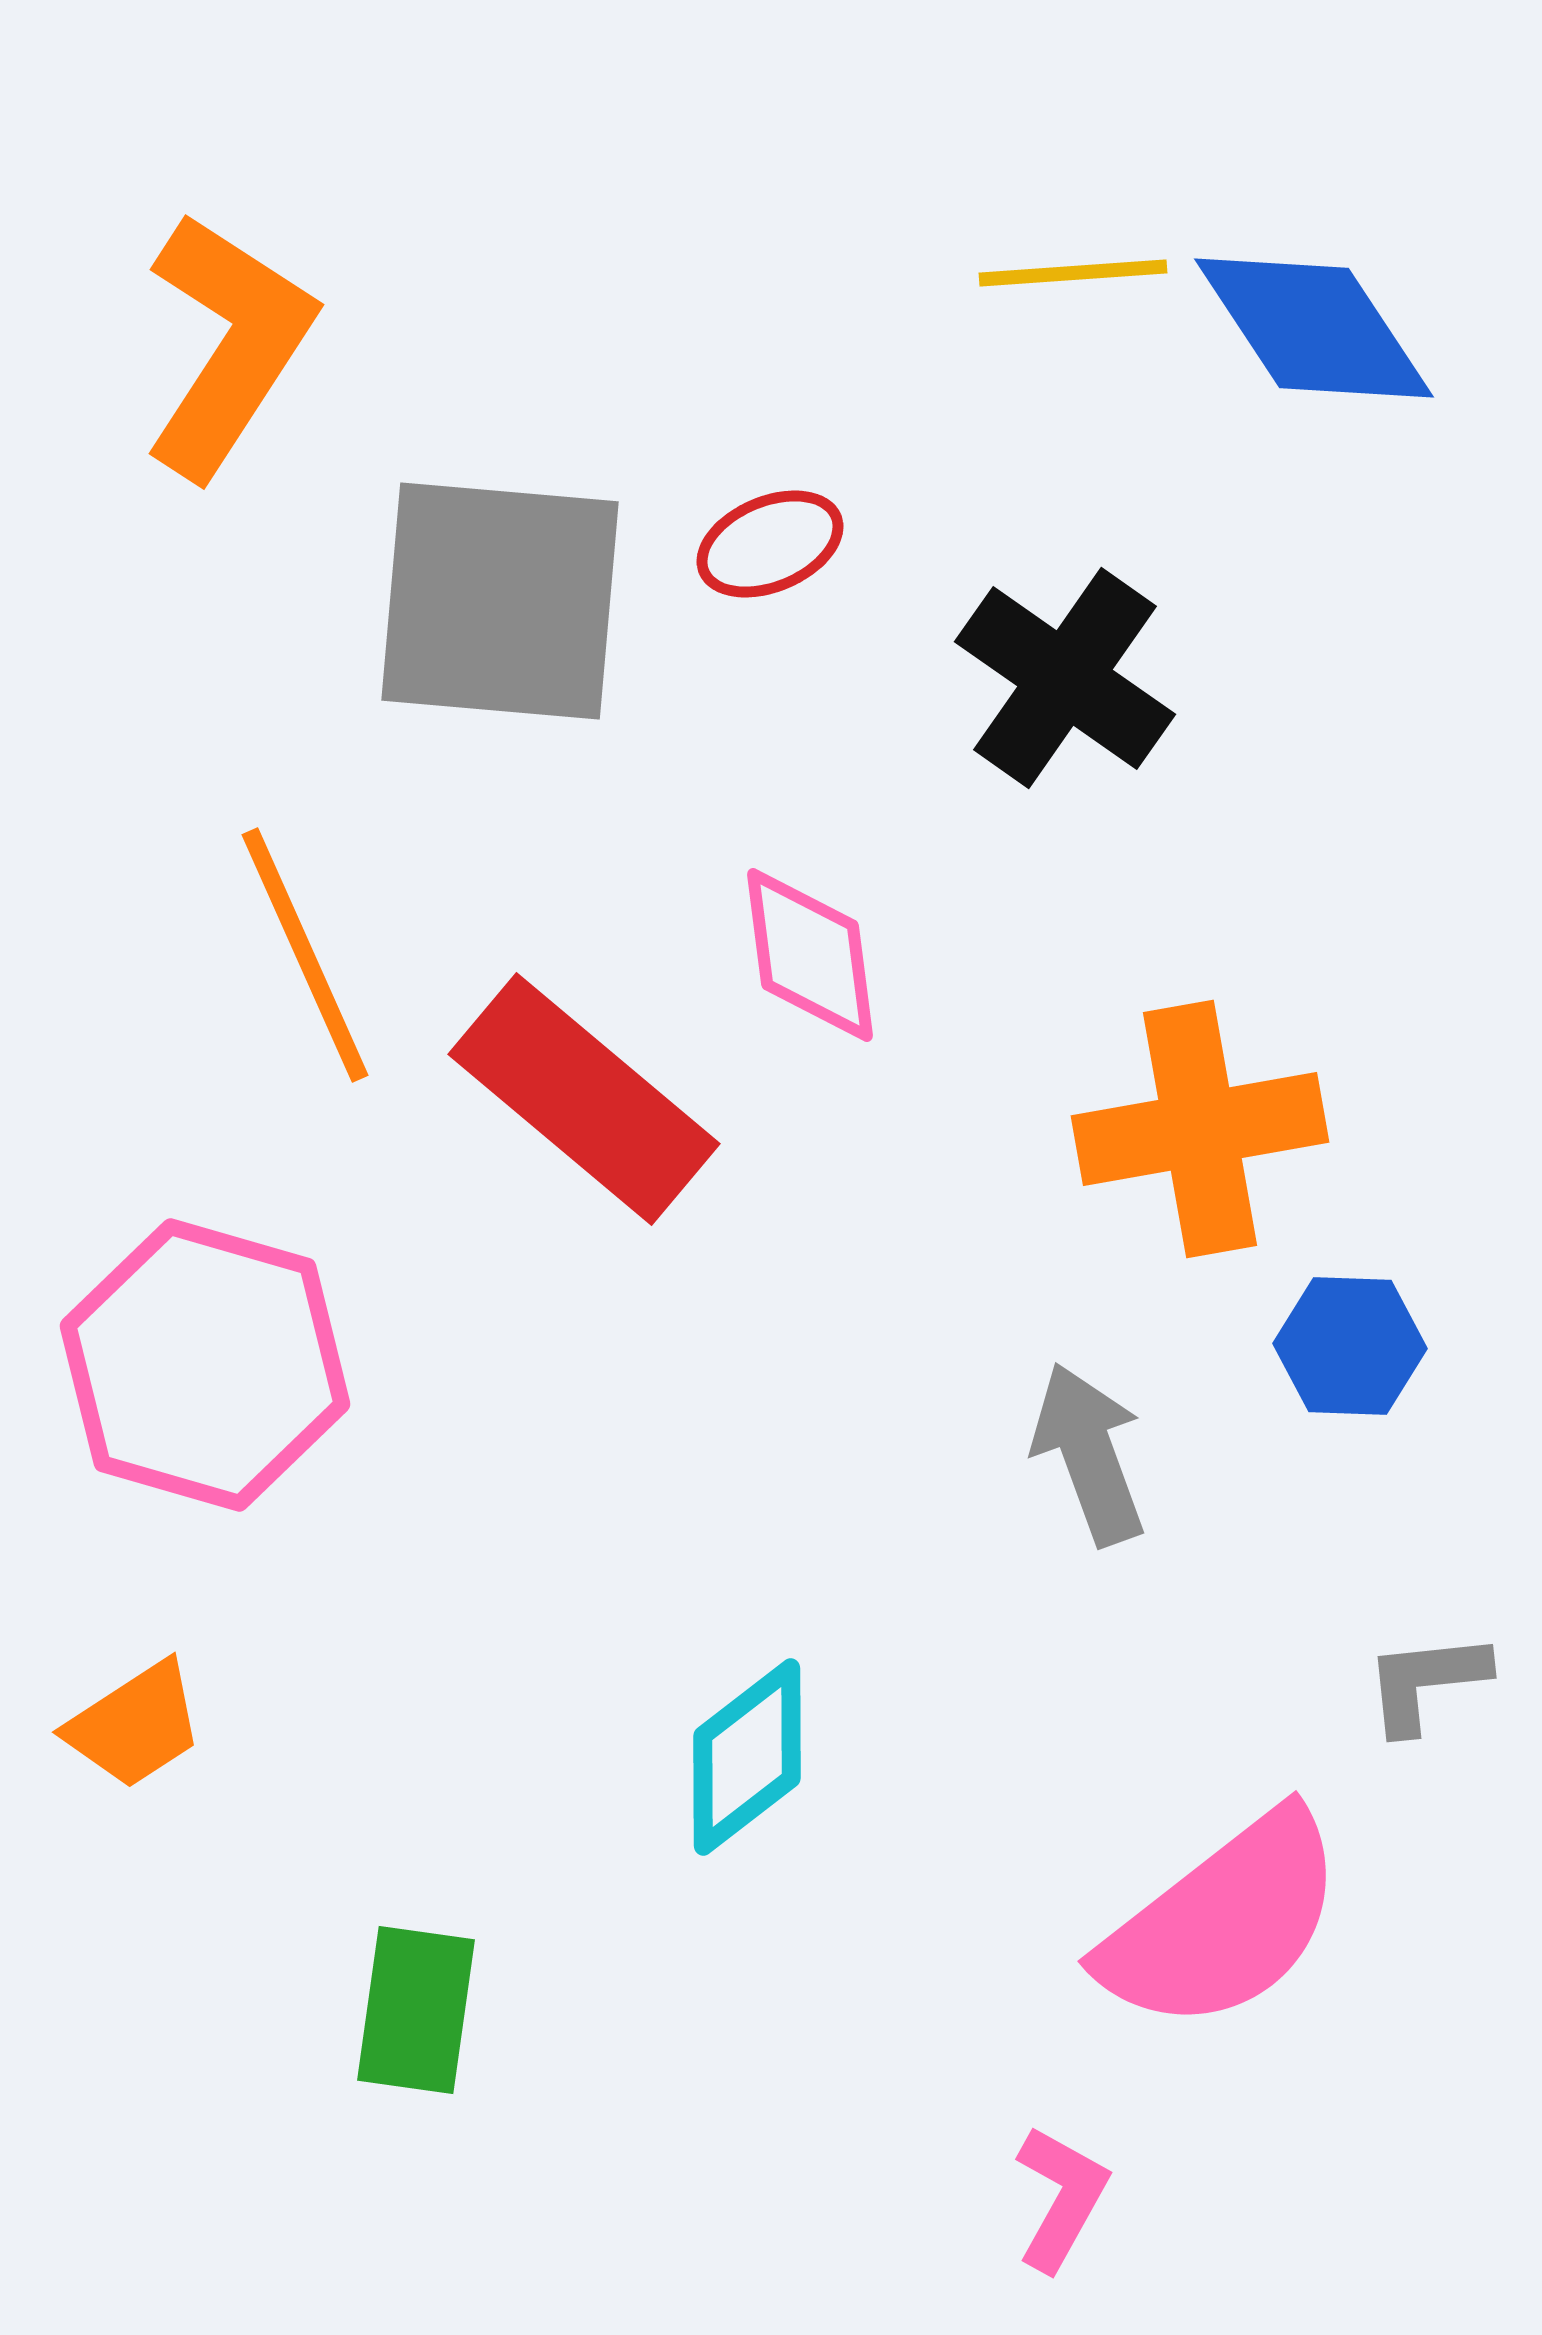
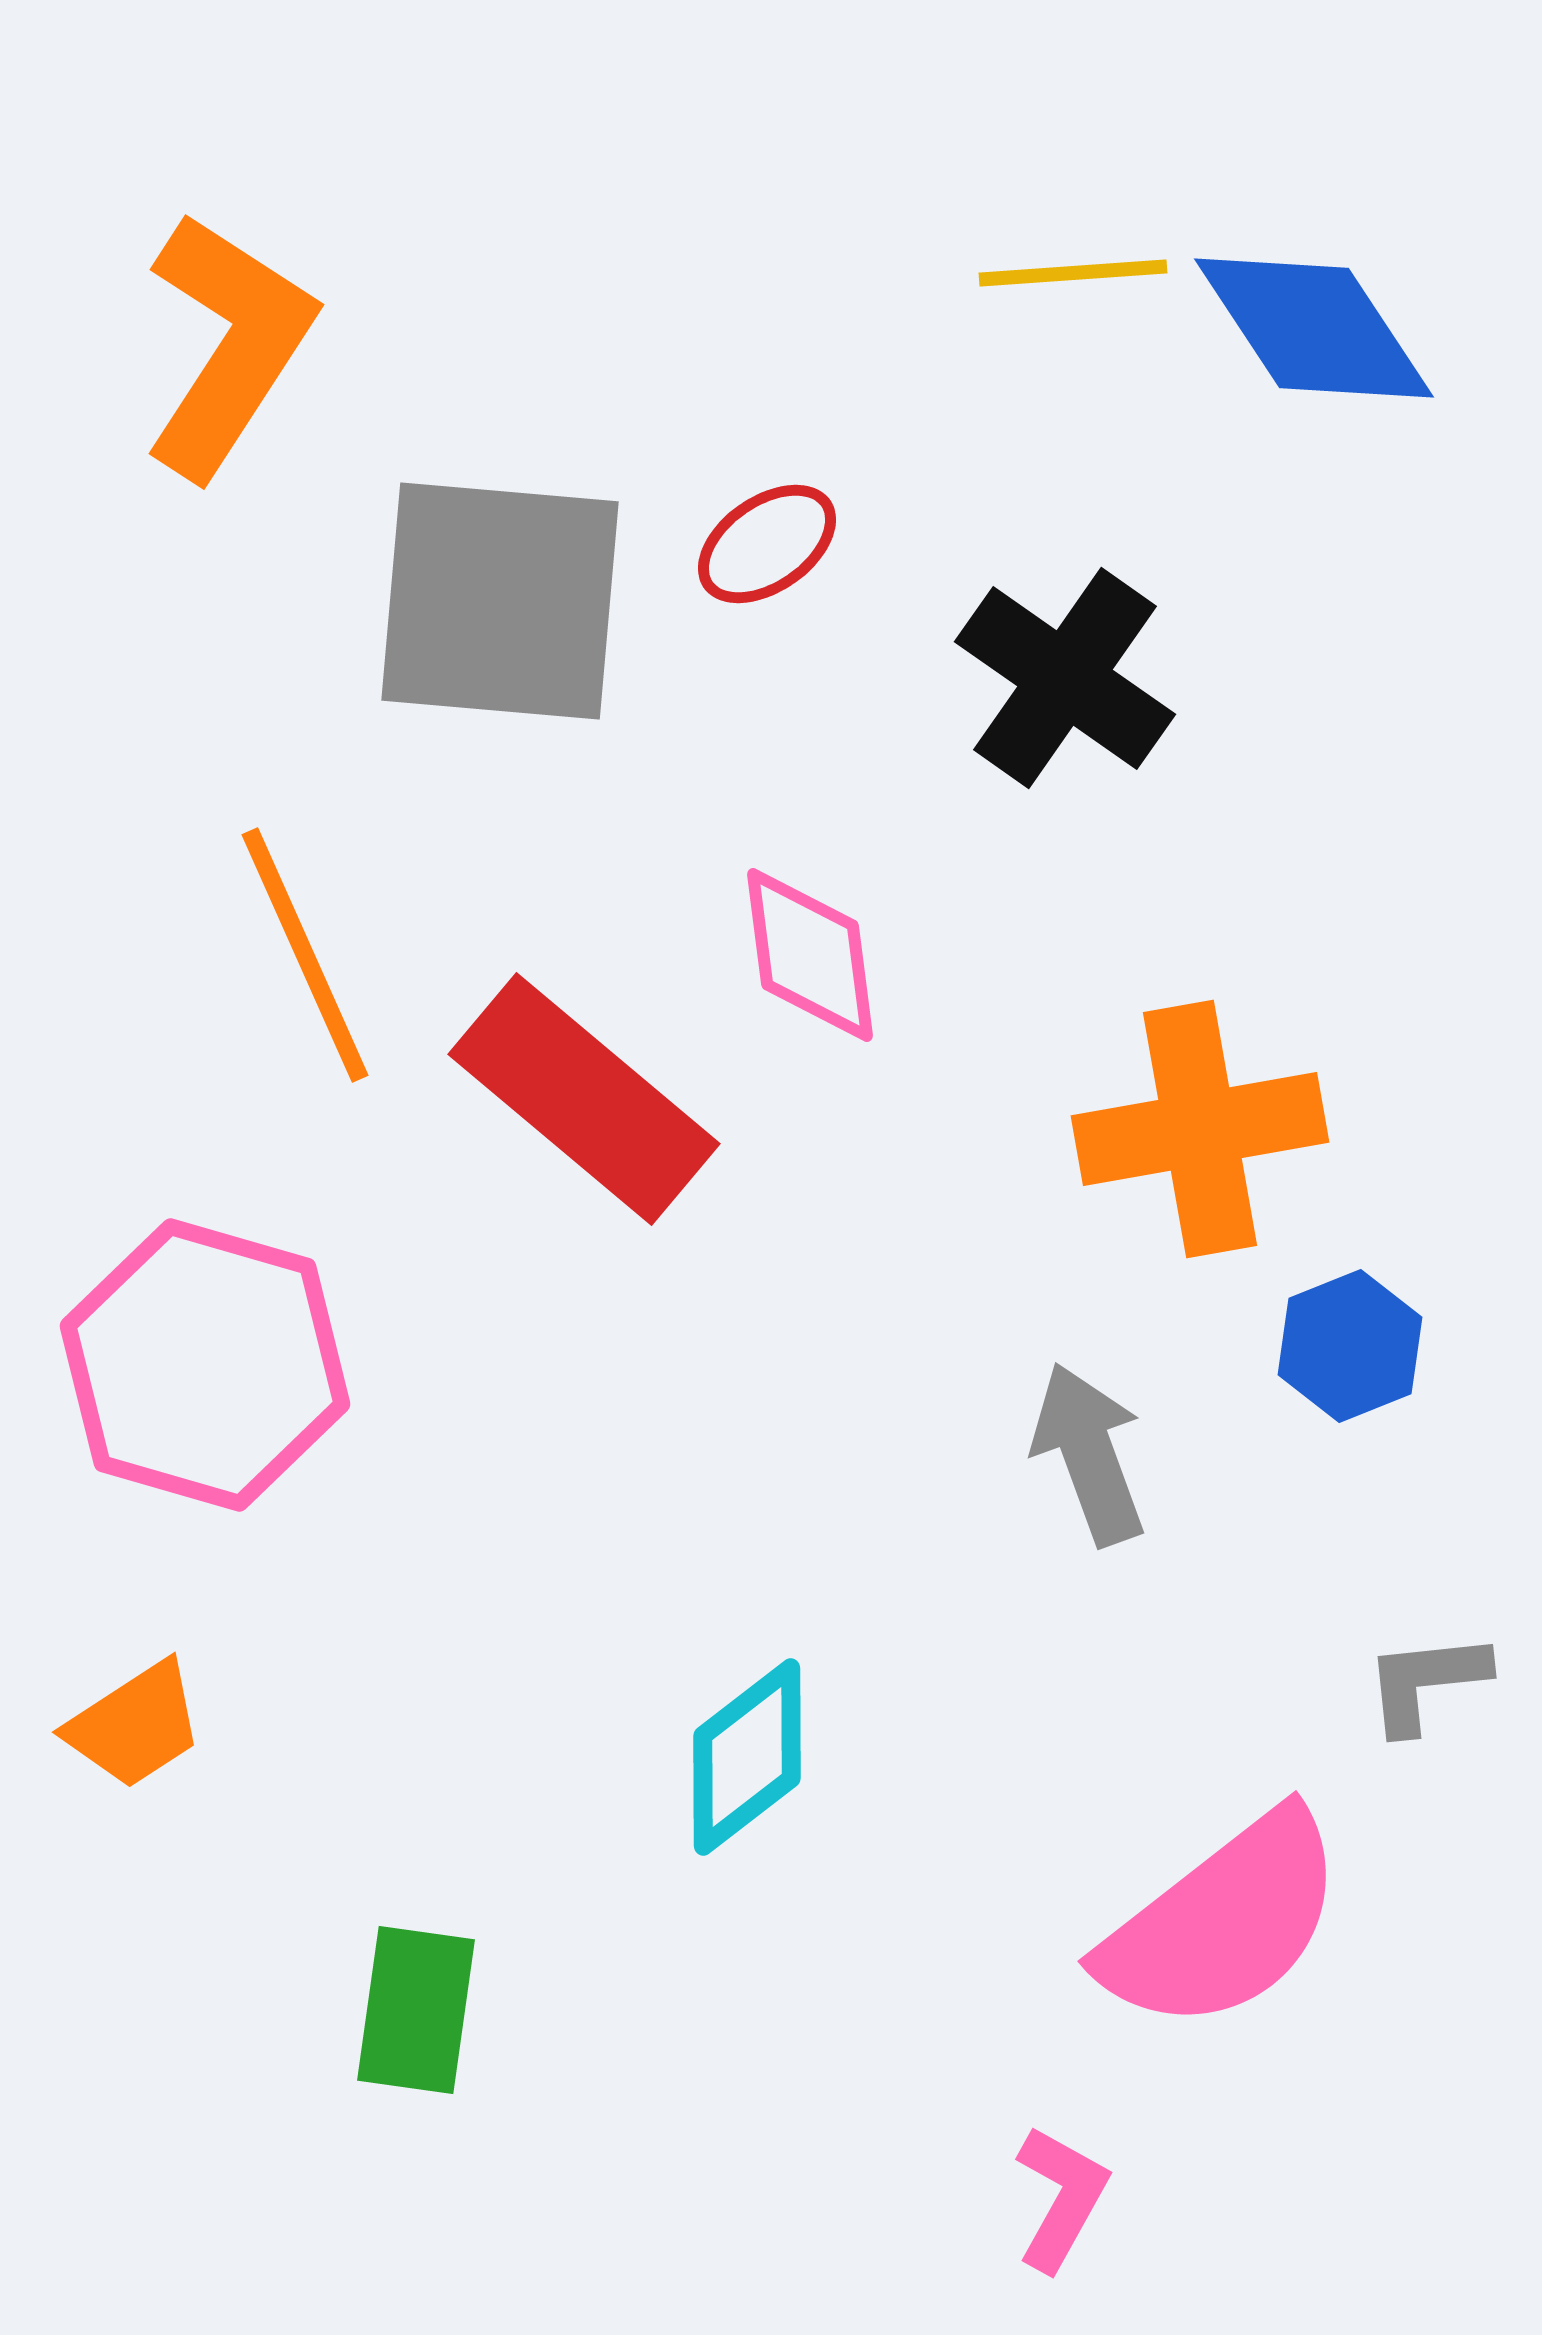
red ellipse: moved 3 px left; rotated 12 degrees counterclockwise
blue hexagon: rotated 24 degrees counterclockwise
